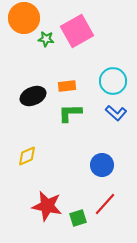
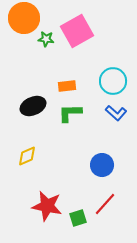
black ellipse: moved 10 px down
